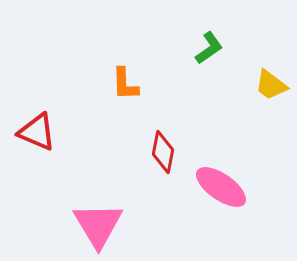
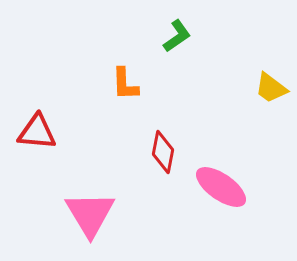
green L-shape: moved 32 px left, 12 px up
yellow trapezoid: moved 3 px down
red triangle: rotated 18 degrees counterclockwise
pink triangle: moved 8 px left, 11 px up
